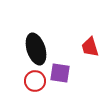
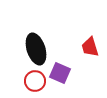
purple square: rotated 15 degrees clockwise
